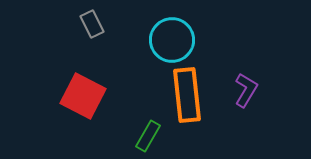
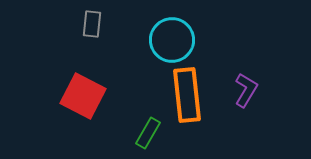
gray rectangle: rotated 32 degrees clockwise
green rectangle: moved 3 px up
